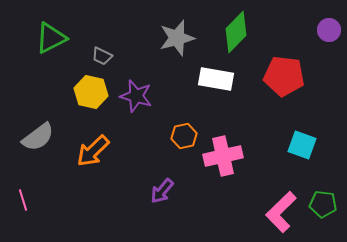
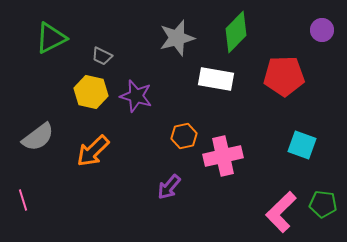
purple circle: moved 7 px left
red pentagon: rotated 9 degrees counterclockwise
purple arrow: moved 7 px right, 4 px up
